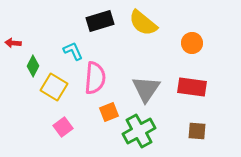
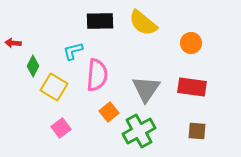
black rectangle: rotated 16 degrees clockwise
orange circle: moved 1 px left
cyan L-shape: rotated 80 degrees counterclockwise
pink semicircle: moved 2 px right, 3 px up
orange square: rotated 18 degrees counterclockwise
pink square: moved 2 px left, 1 px down
